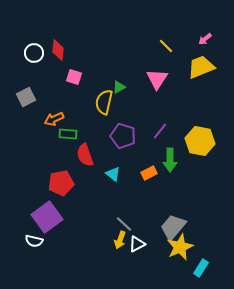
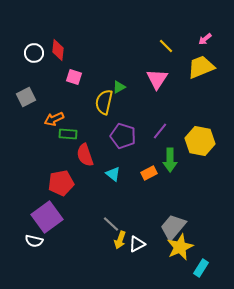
gray line: moved 13 px left
